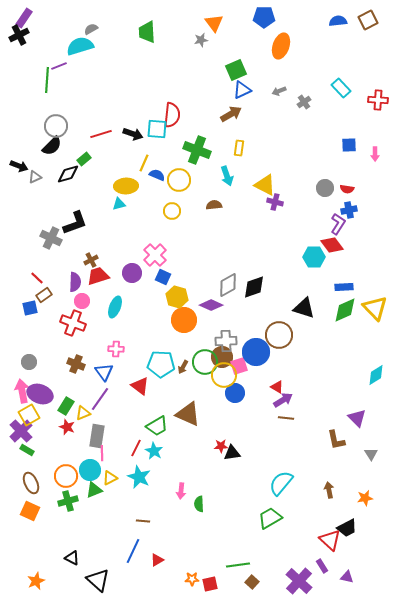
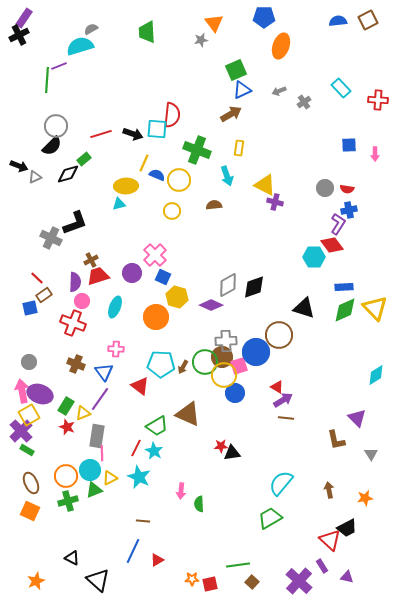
orange circle at (184, 320): moved 28 px left, 3 px up
